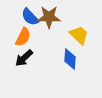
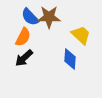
yellow trapezoid: moved 2 px right
